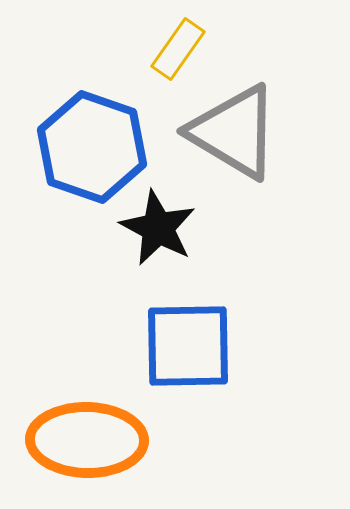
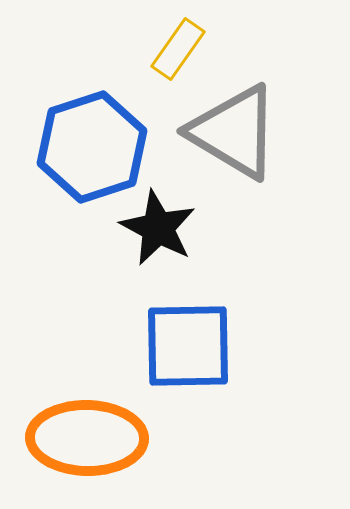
blue hexagon: rotated 23 degrees clockwise
orange ellipse: moved 2 px up
